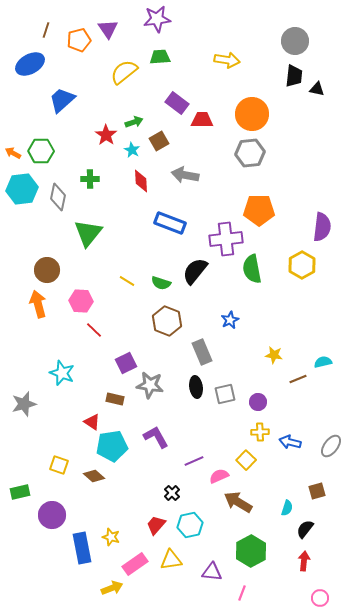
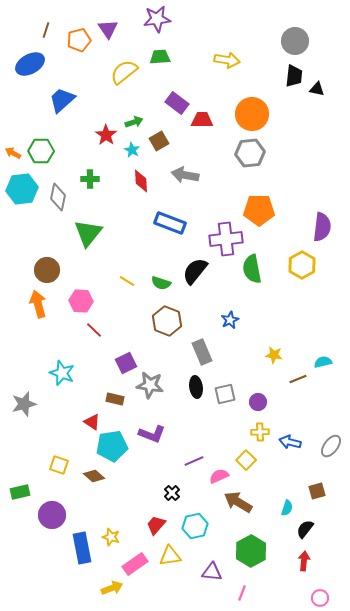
purple L-shape at (156, 437): moved 4 px left, 3 px up; rotated 140 degrees clockwise
cyan hexagon at (190, 525): moved 5 px right, 1 px down
yellow triangle at (171, 560): moved 1 px left, 4 px up
